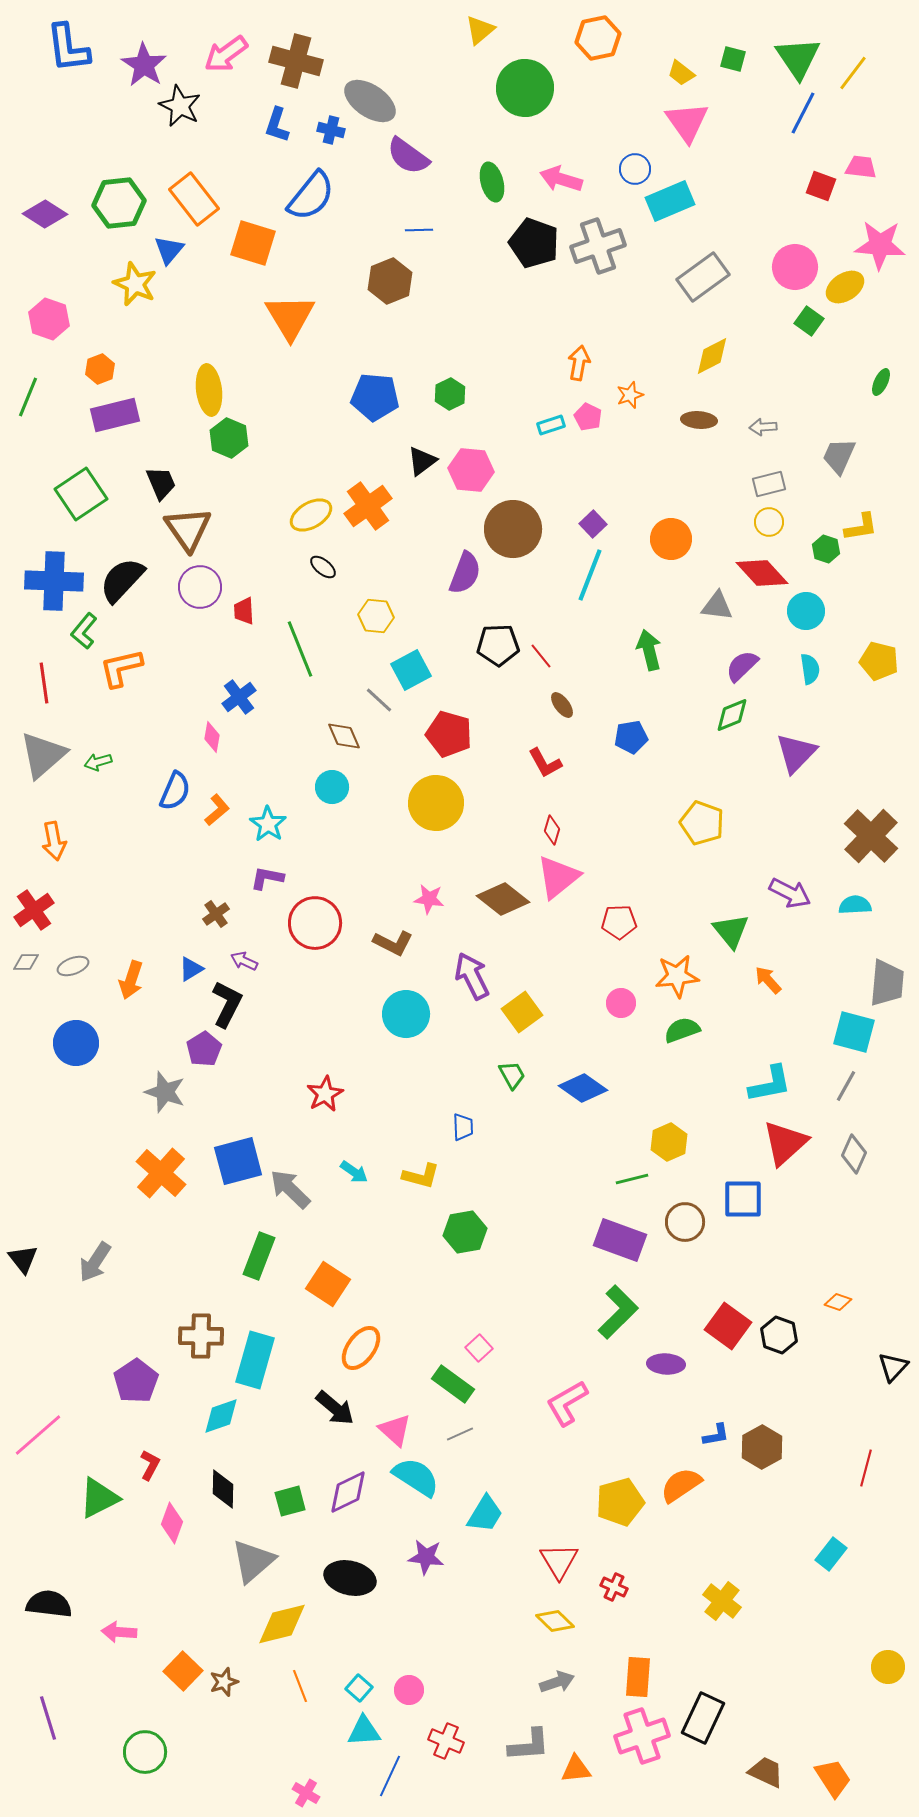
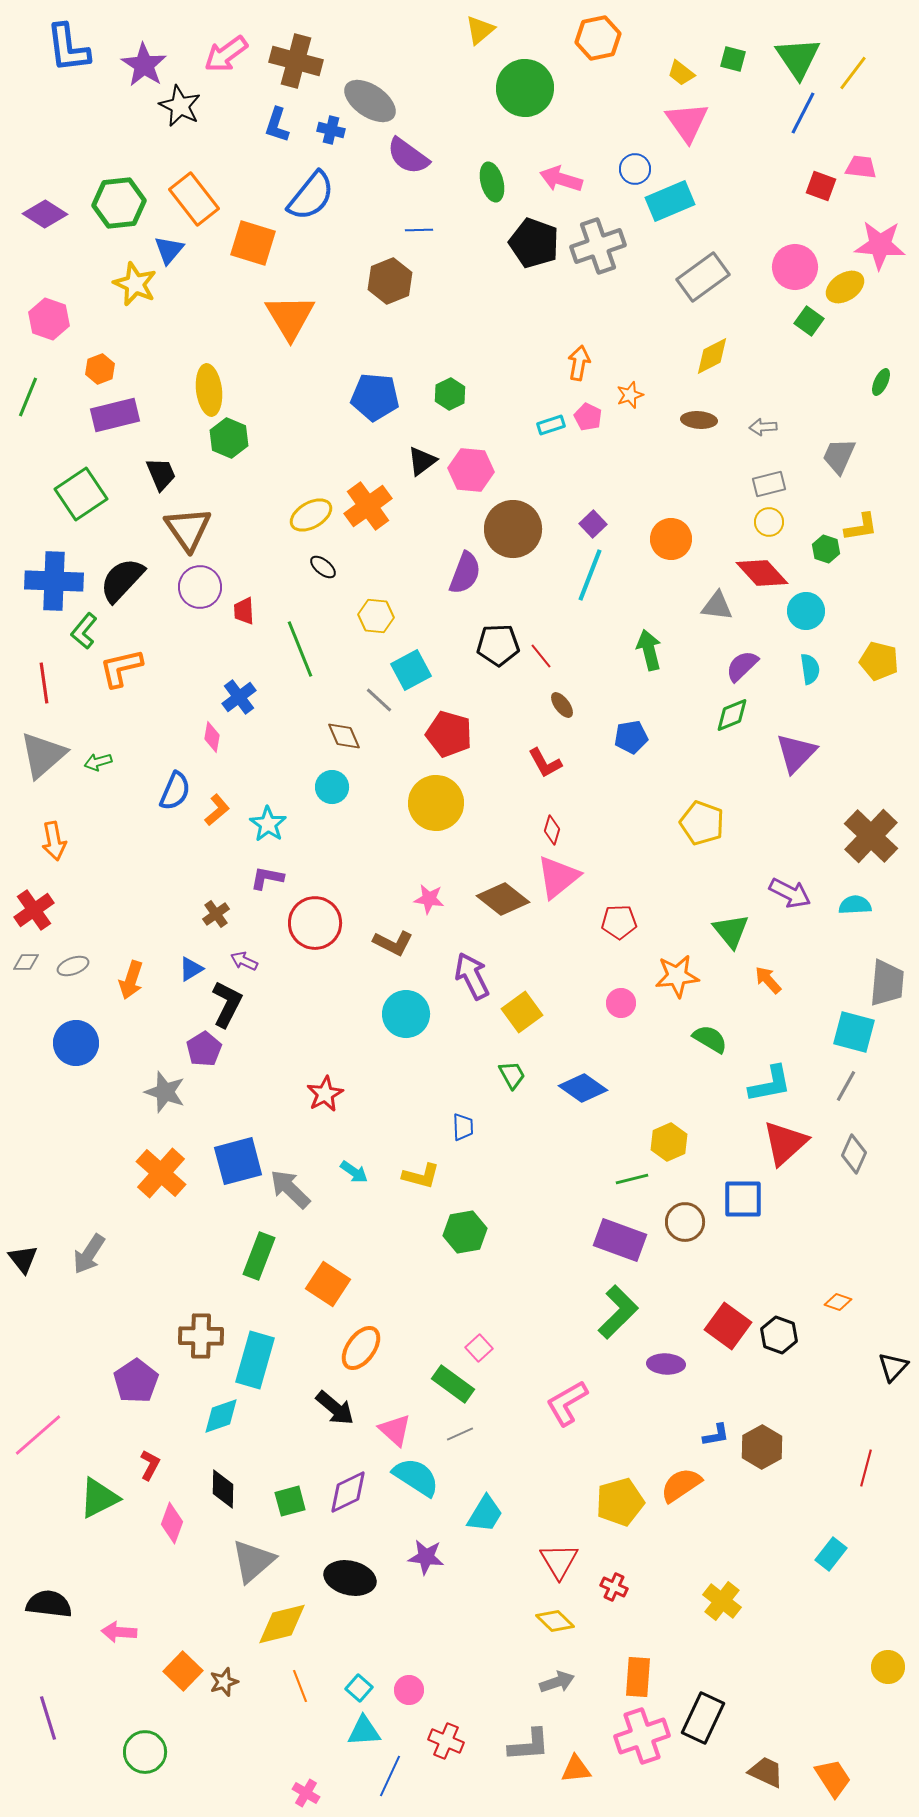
black trapezoid at (161, 483): moved 9 px up
green semicircle at (682, 1030): moved 28 px right, 9 px down; rotated 51 degrees clockwise
gray arrow at (95, 1262): moved 6 px left, 8 px up
